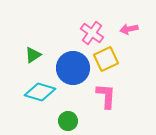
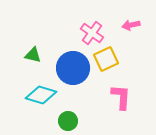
pink arrow: moved 2 px right, 4 px up
green triangle: rotated 48 degrees clockwise
cyan diamond: moved 1 px right, 3 px down
pink L-shape: moved 15 px right, 1 px down
